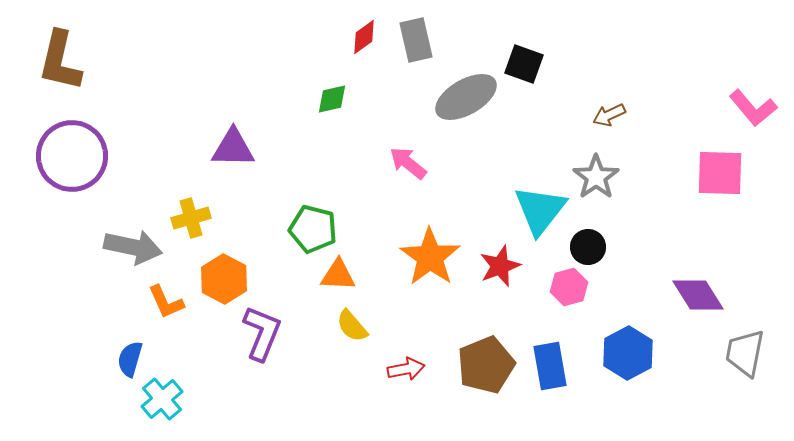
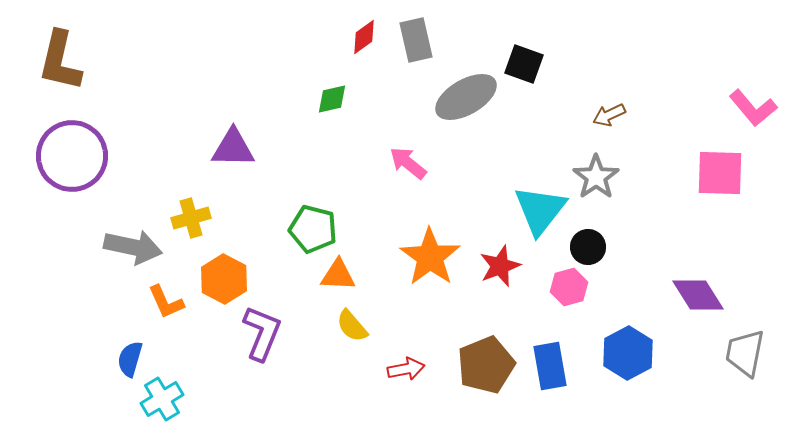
cyan cross: rotated 9 degrees clockwise
